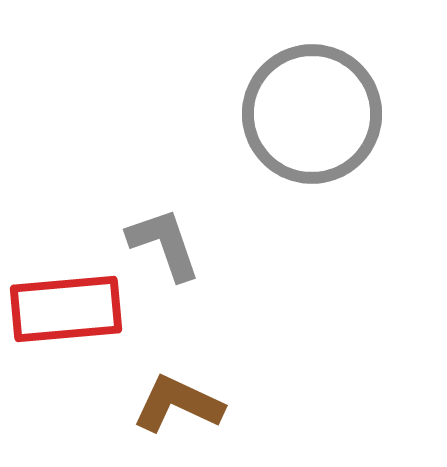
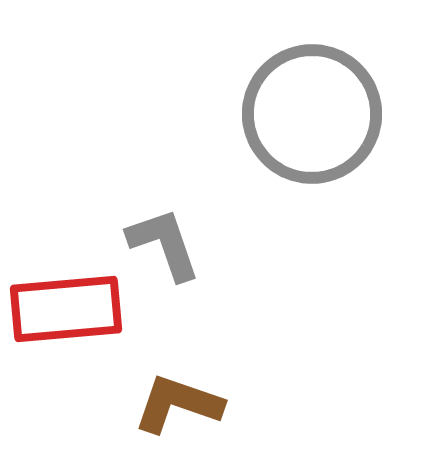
brown L-shape: rotated 6 degrees counterclockwise
